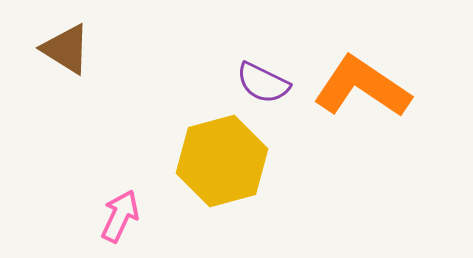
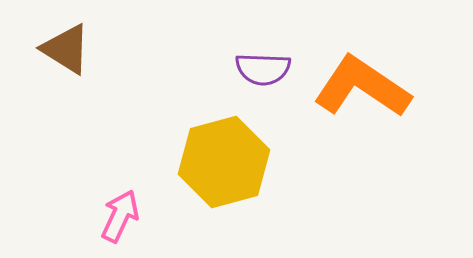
purple semicircle: moved 14 px up; rotated 24 degrees counterclockwise
yellow hexagon: moved 2 px right, 1 px down
